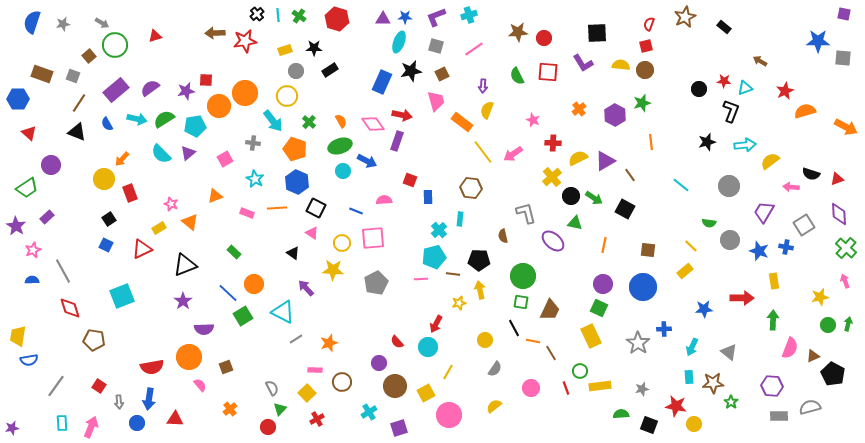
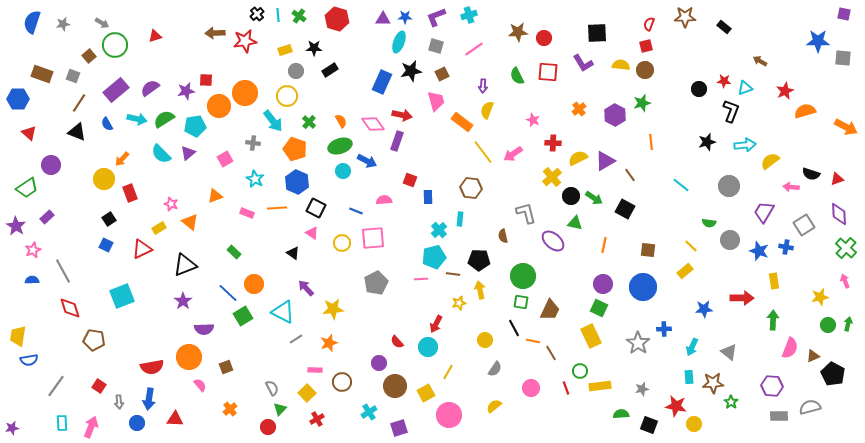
brown star at (685, 17): rotated 25 degrees clockwise
yellow star at (333, 270): moved 39 px down; rotated 10 degrees counterclockwise
